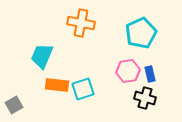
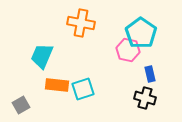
cyan pentagon: rotated 12 degrees counterclockwise
pink hexagon: moved 21 px up; rotated 20 degrees clockwise
gray square: moved 7 px right
